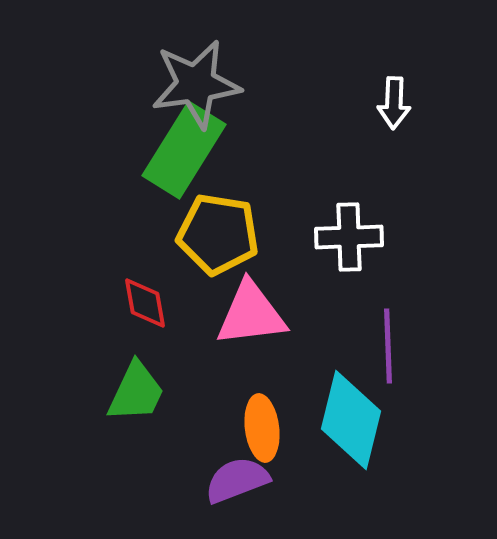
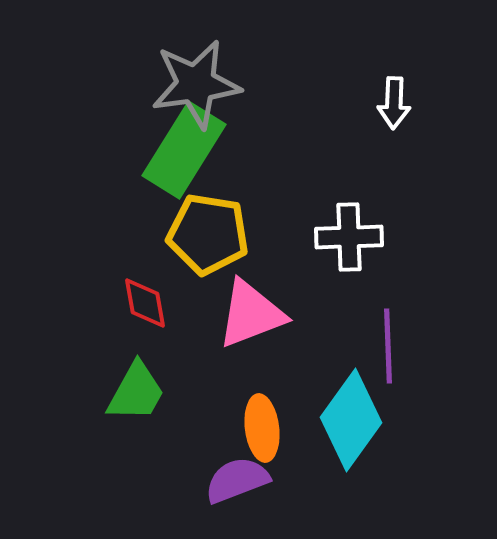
yellow pentagon: moved 10 px left
pink triangle: rotated 14 degrees counterclockwise
green trapezoid: rotated 4 degrees clockwise
cyan diamond: rotated 22 degrees clockwise
